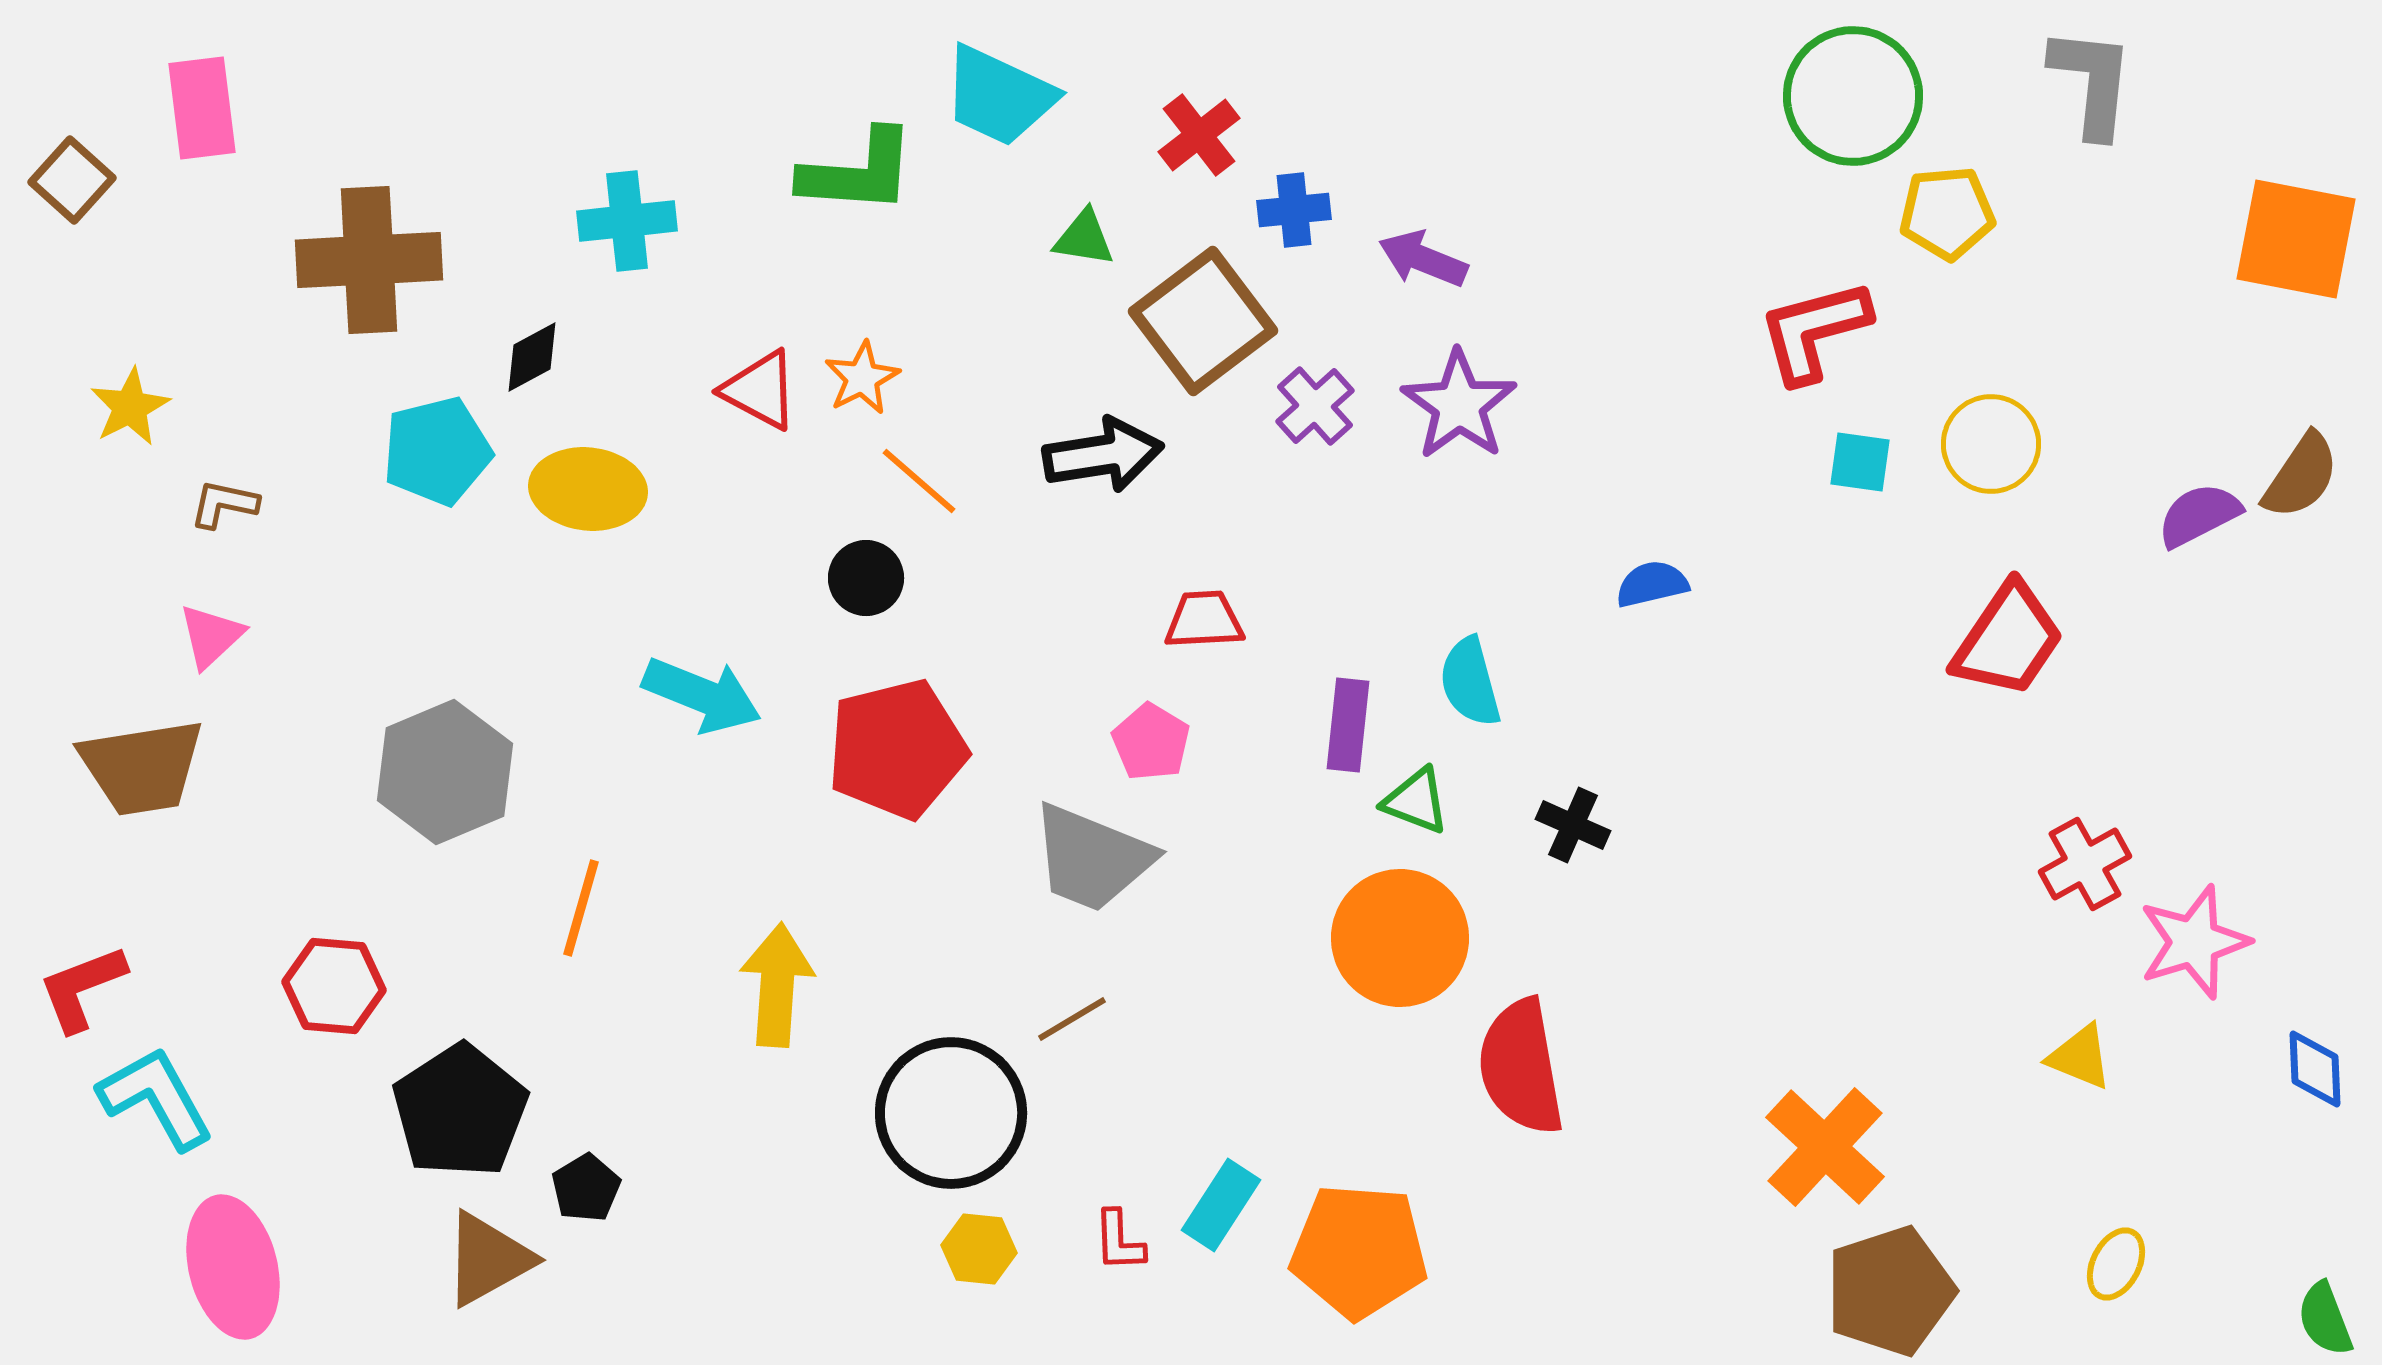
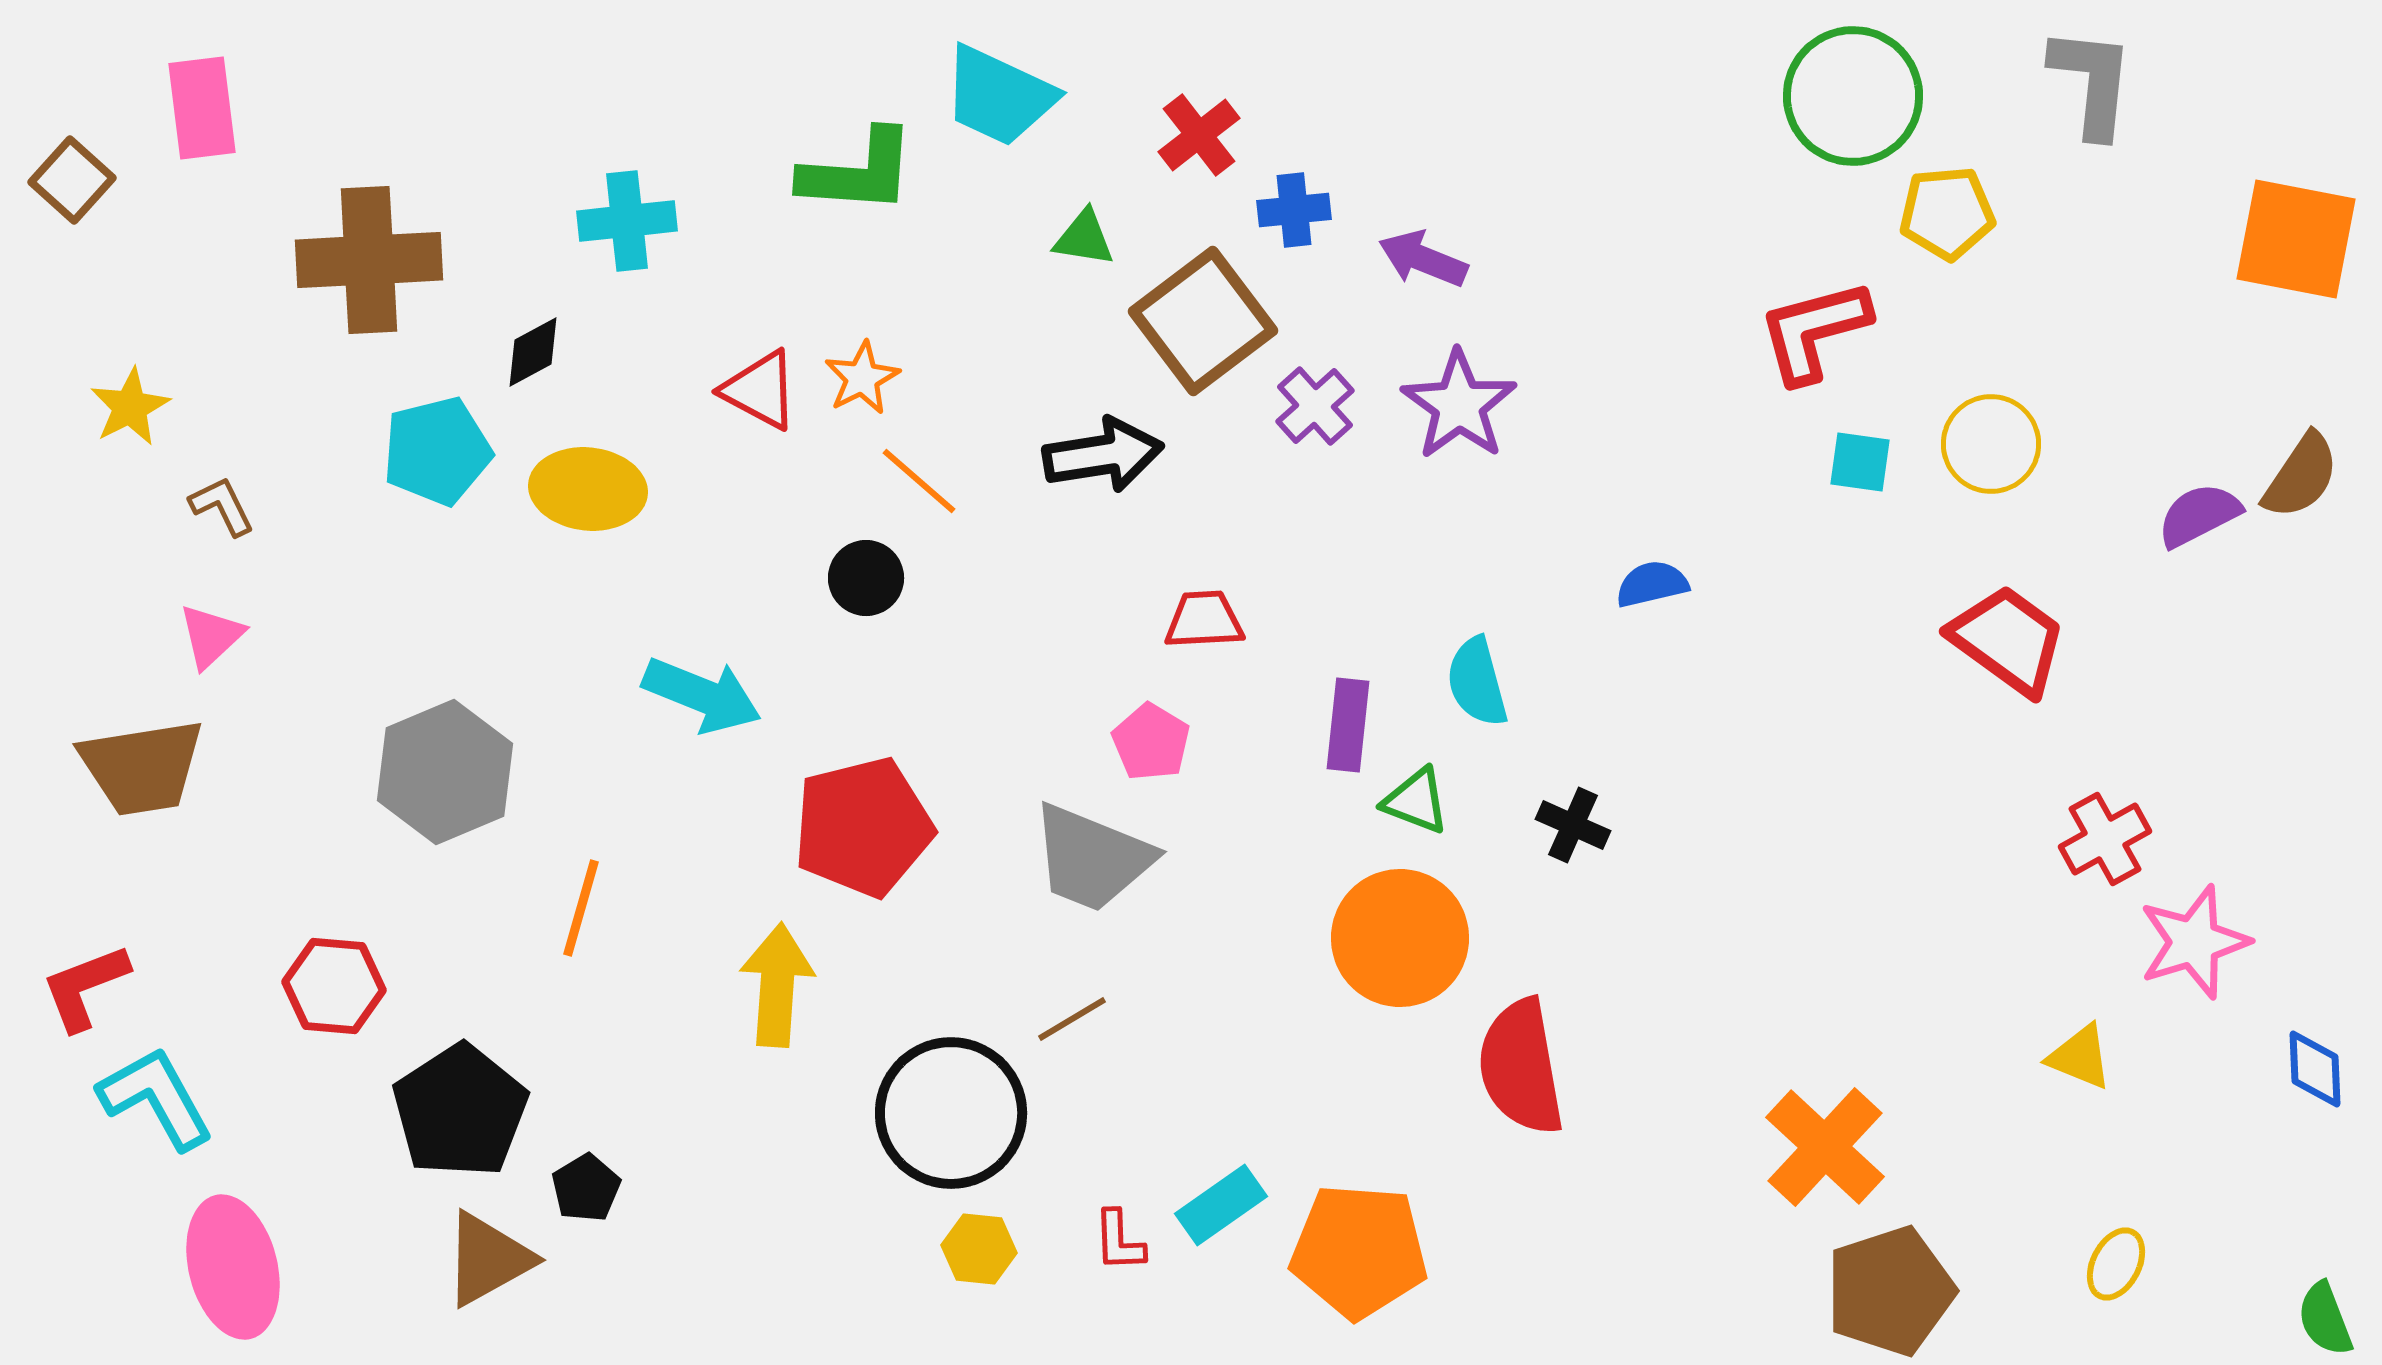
black diamond at (532, 357): moved 1 px right, 5 px up
brown L-shape at (224, 504): moved 2 px left, 2 px down; rotated 52 degrees clockwise
red trapezoid at (2008, 640): rotated 88 degrees counterclockwise
cyan semicircle at (1470, 682): moved 7 px right
red pentagon at (897, 749): moved 34 px left, 78 px down
red cross at (2085, 864): moved 20 px right, 25 px up
red L-shape at (82, 988): moved 3 px right, 1 px up
cyan rectangle at (1221, 1205): rotated 22 degrees clockwise
